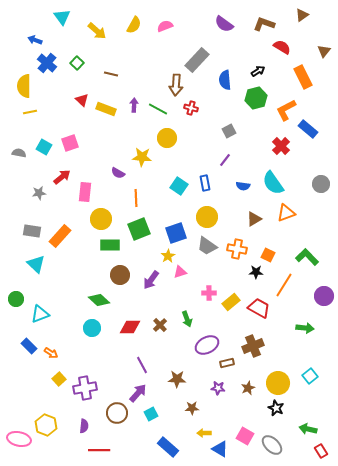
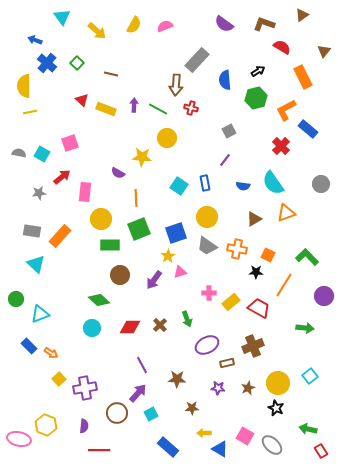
cyan square at (44, 147): moved 2 px left, 7 px down
purple arrow at (151, 280): moved 3 px right
